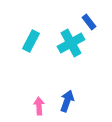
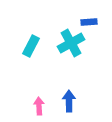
blue rectangle: rotated 56 degrees counterclockwise
cyan rectangle: moved 5 px down
blue arrow: moved 2 px right; rotated 20 degrees counterclockwise
